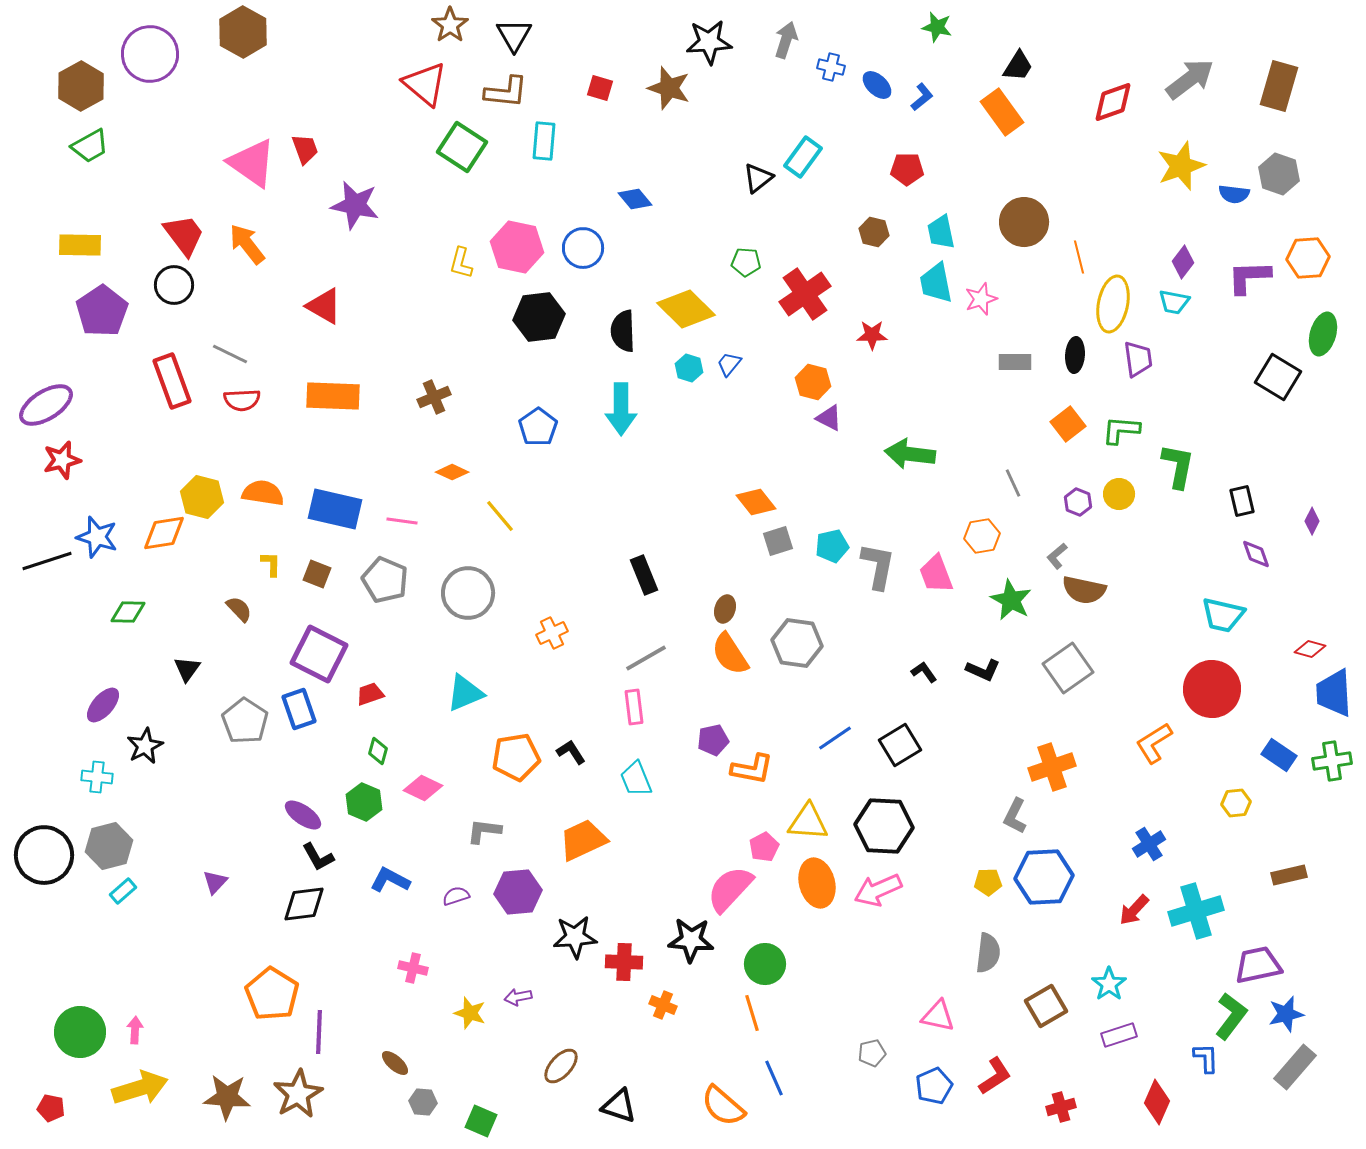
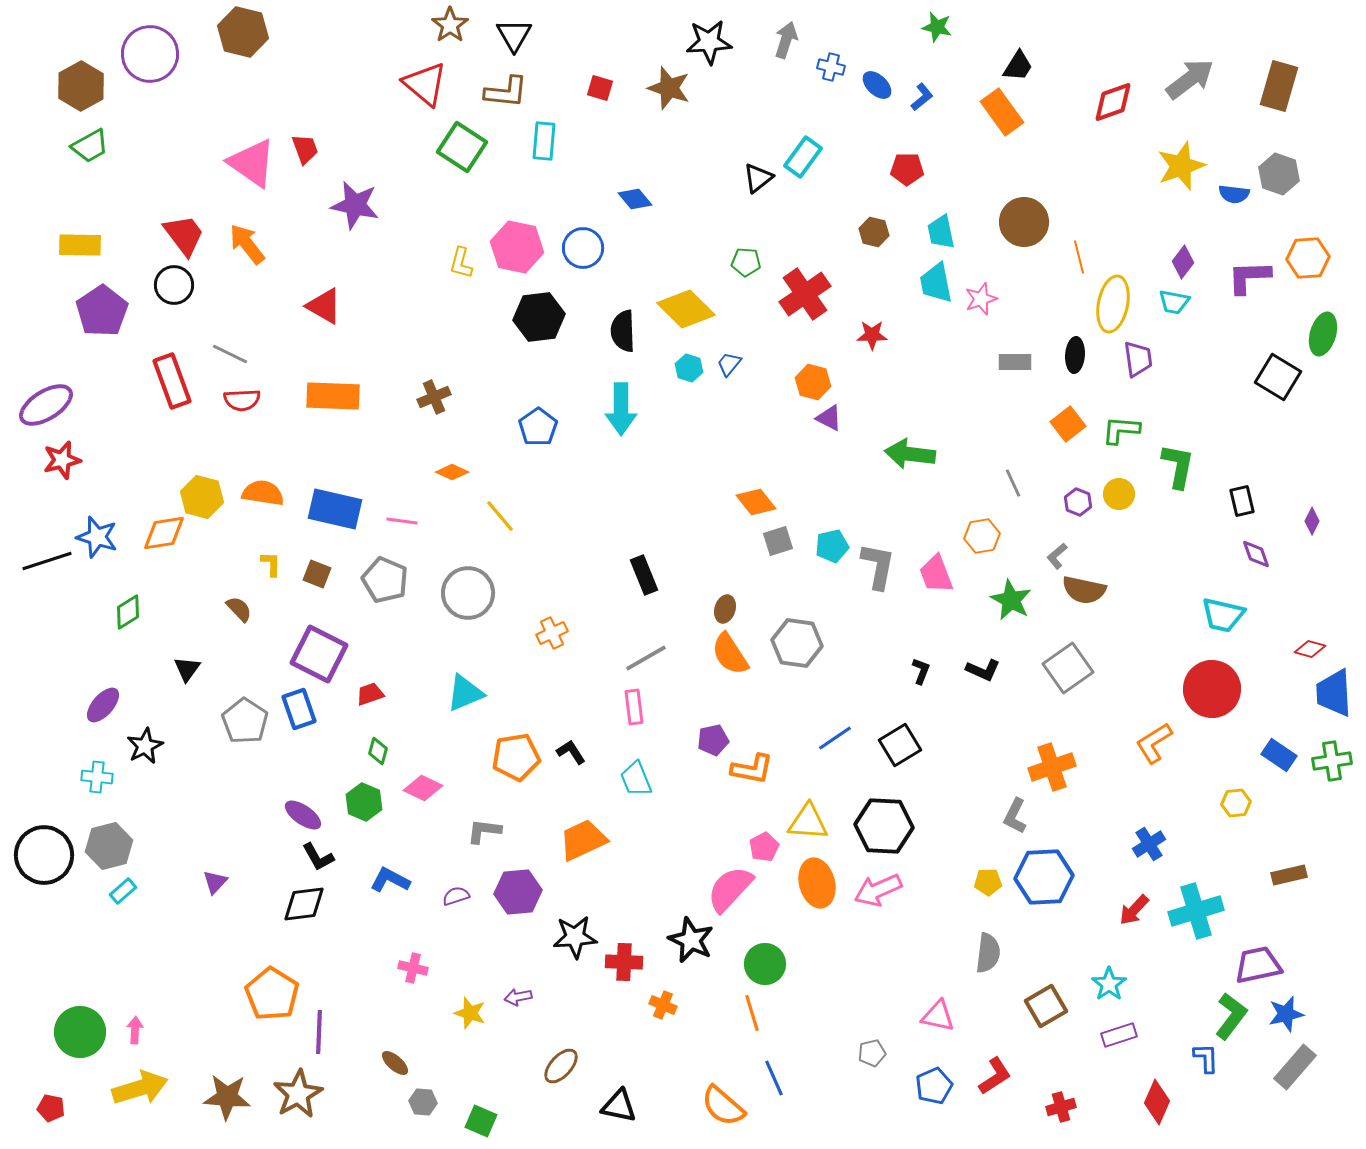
brown hexagon at (243, 32): rotated 15 degrees counterclockwise
green diamond at (128, 612): rotated 33 degrees counterclockwise
black L-shape at (924, 672): moved 3 px left, 1 px up; rotated 56 degrees clockwise
black star at (691, 940): rotated 21 degrees clockwise
black triangle at (619, 1106): rotated 6 degrees counterclockwise
